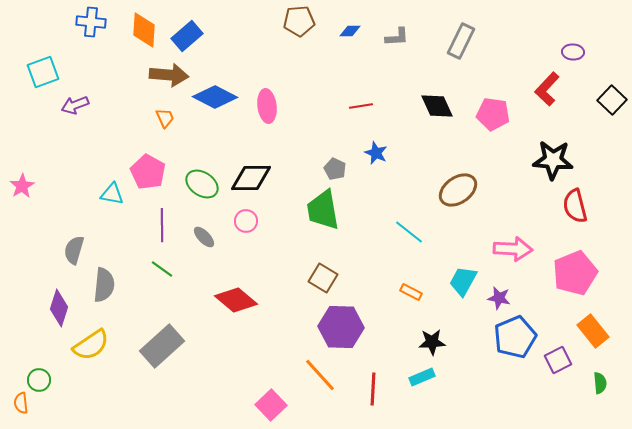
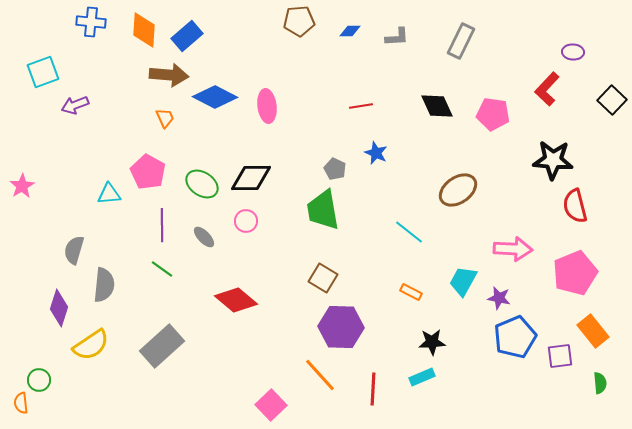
cyan triangle at (112, 194): moved 3 px left; rotated 15 degrees counterclockwise
purple square at (558, 360): moved 2 px right, 4 px up; rotated 20 degrees clockwise
